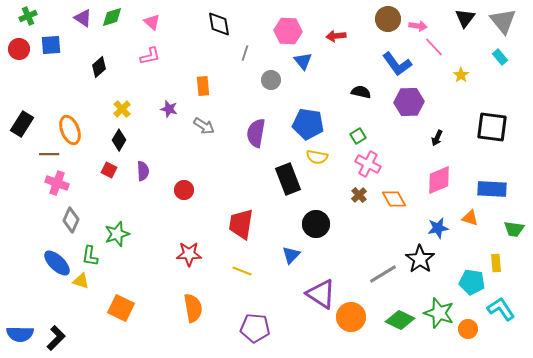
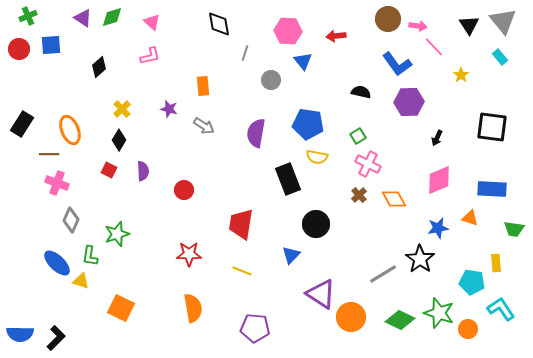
black triangle at (465, 18): moved 4 px right, 7 px down; rotated 10 degrees counterclockwise
